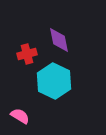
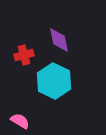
red cross: moved 3 px left, 1 px down
pink semicircle: moved 5 px down
